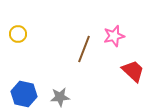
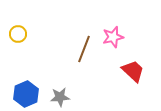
pink star: moved 1 px left, 1 px down
blue hexagon: moved 2 px right; rotated 25 degrees clockwise
